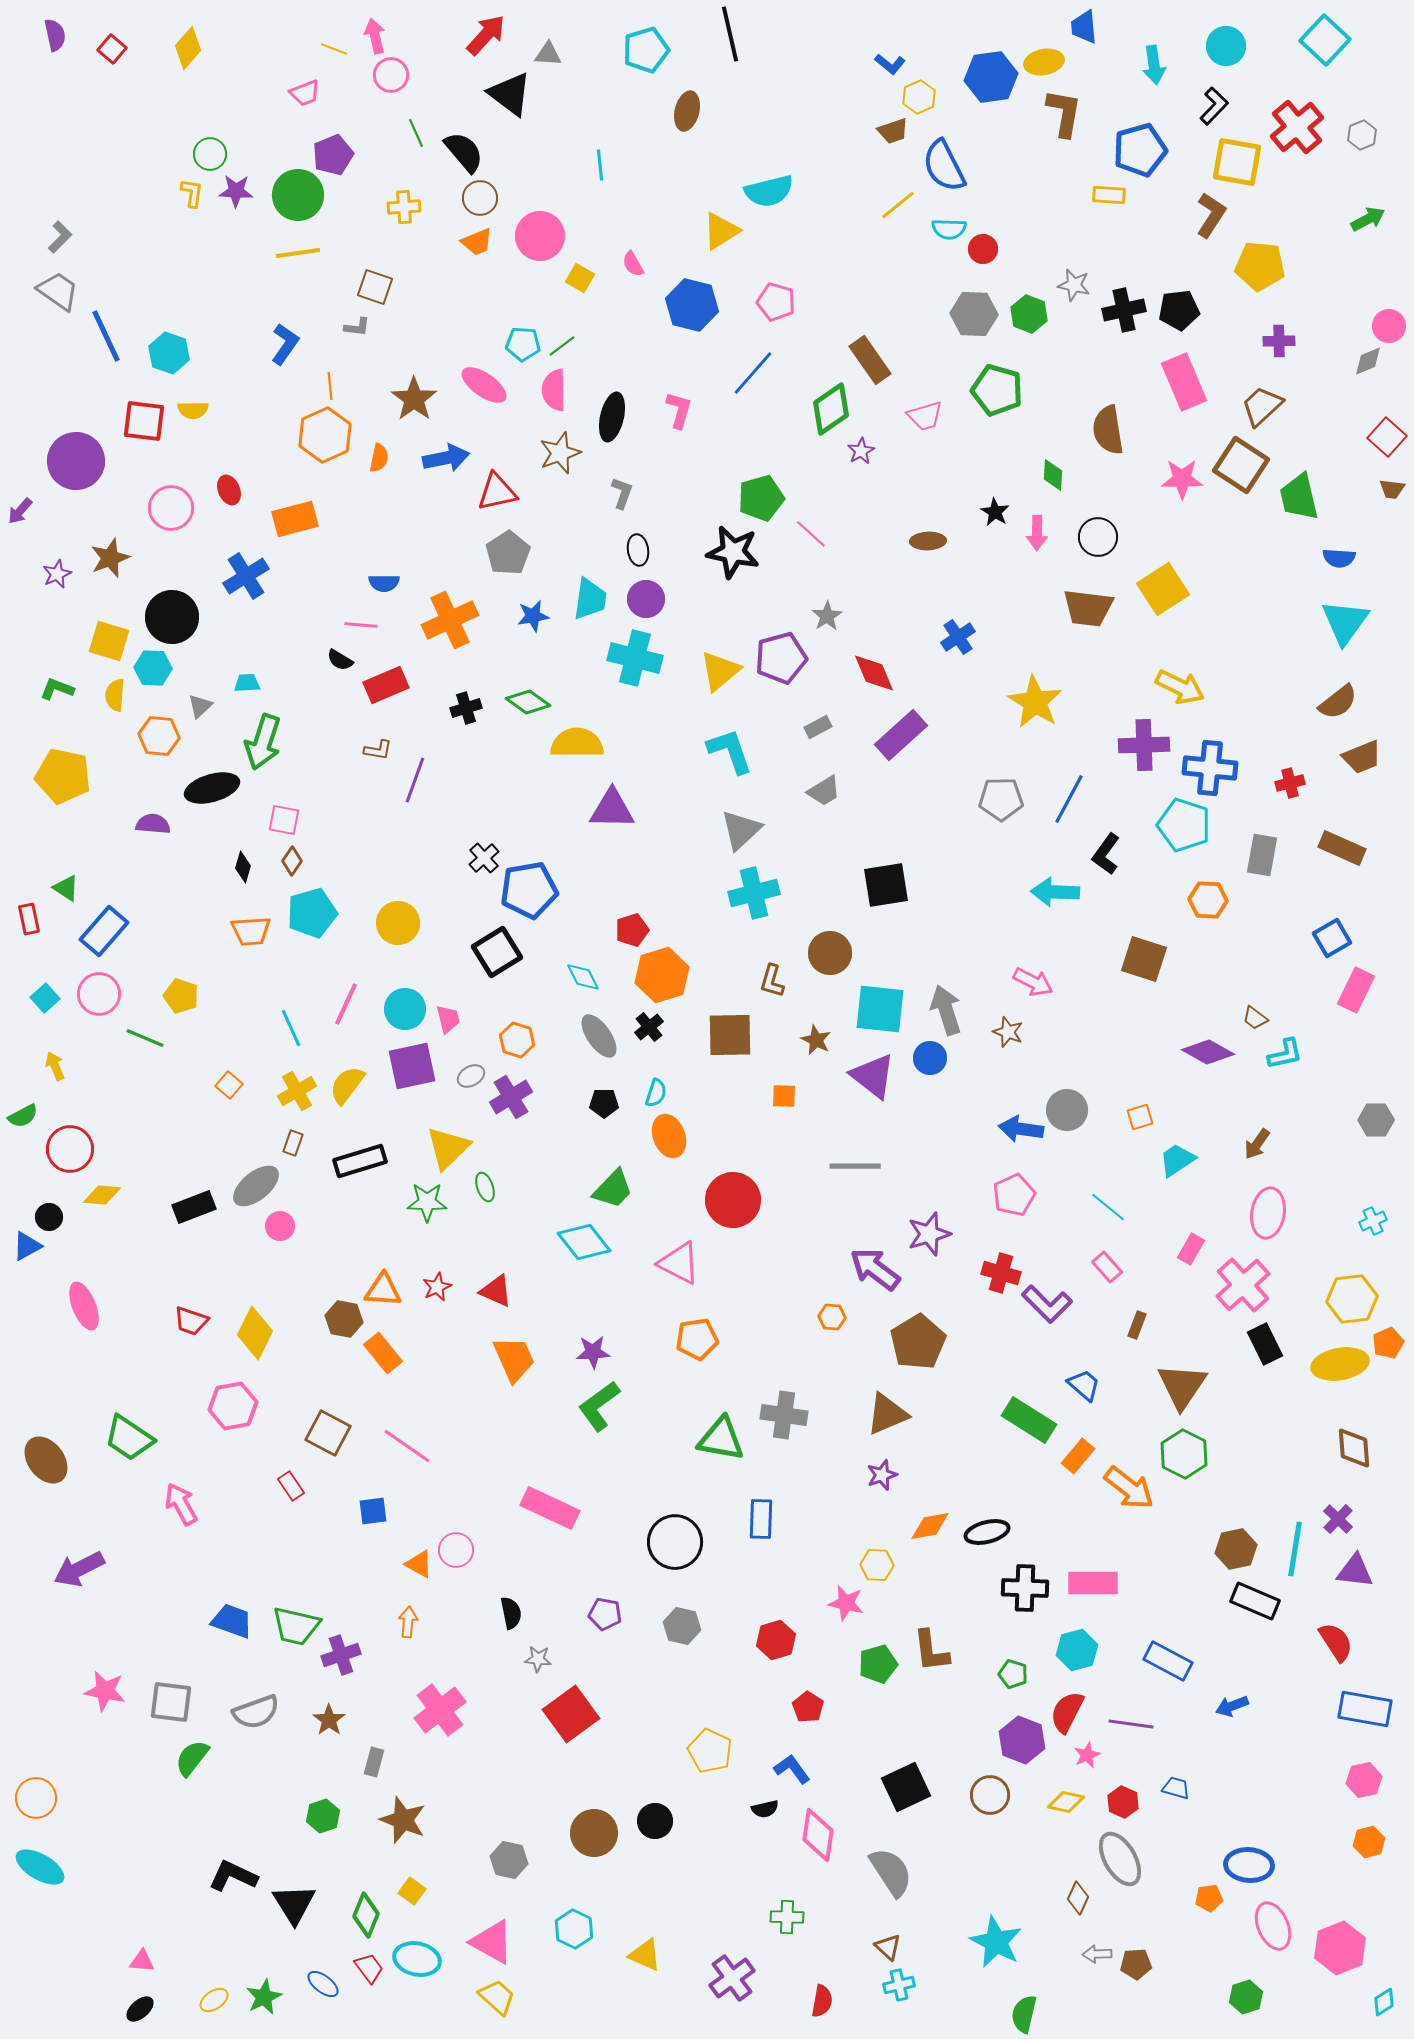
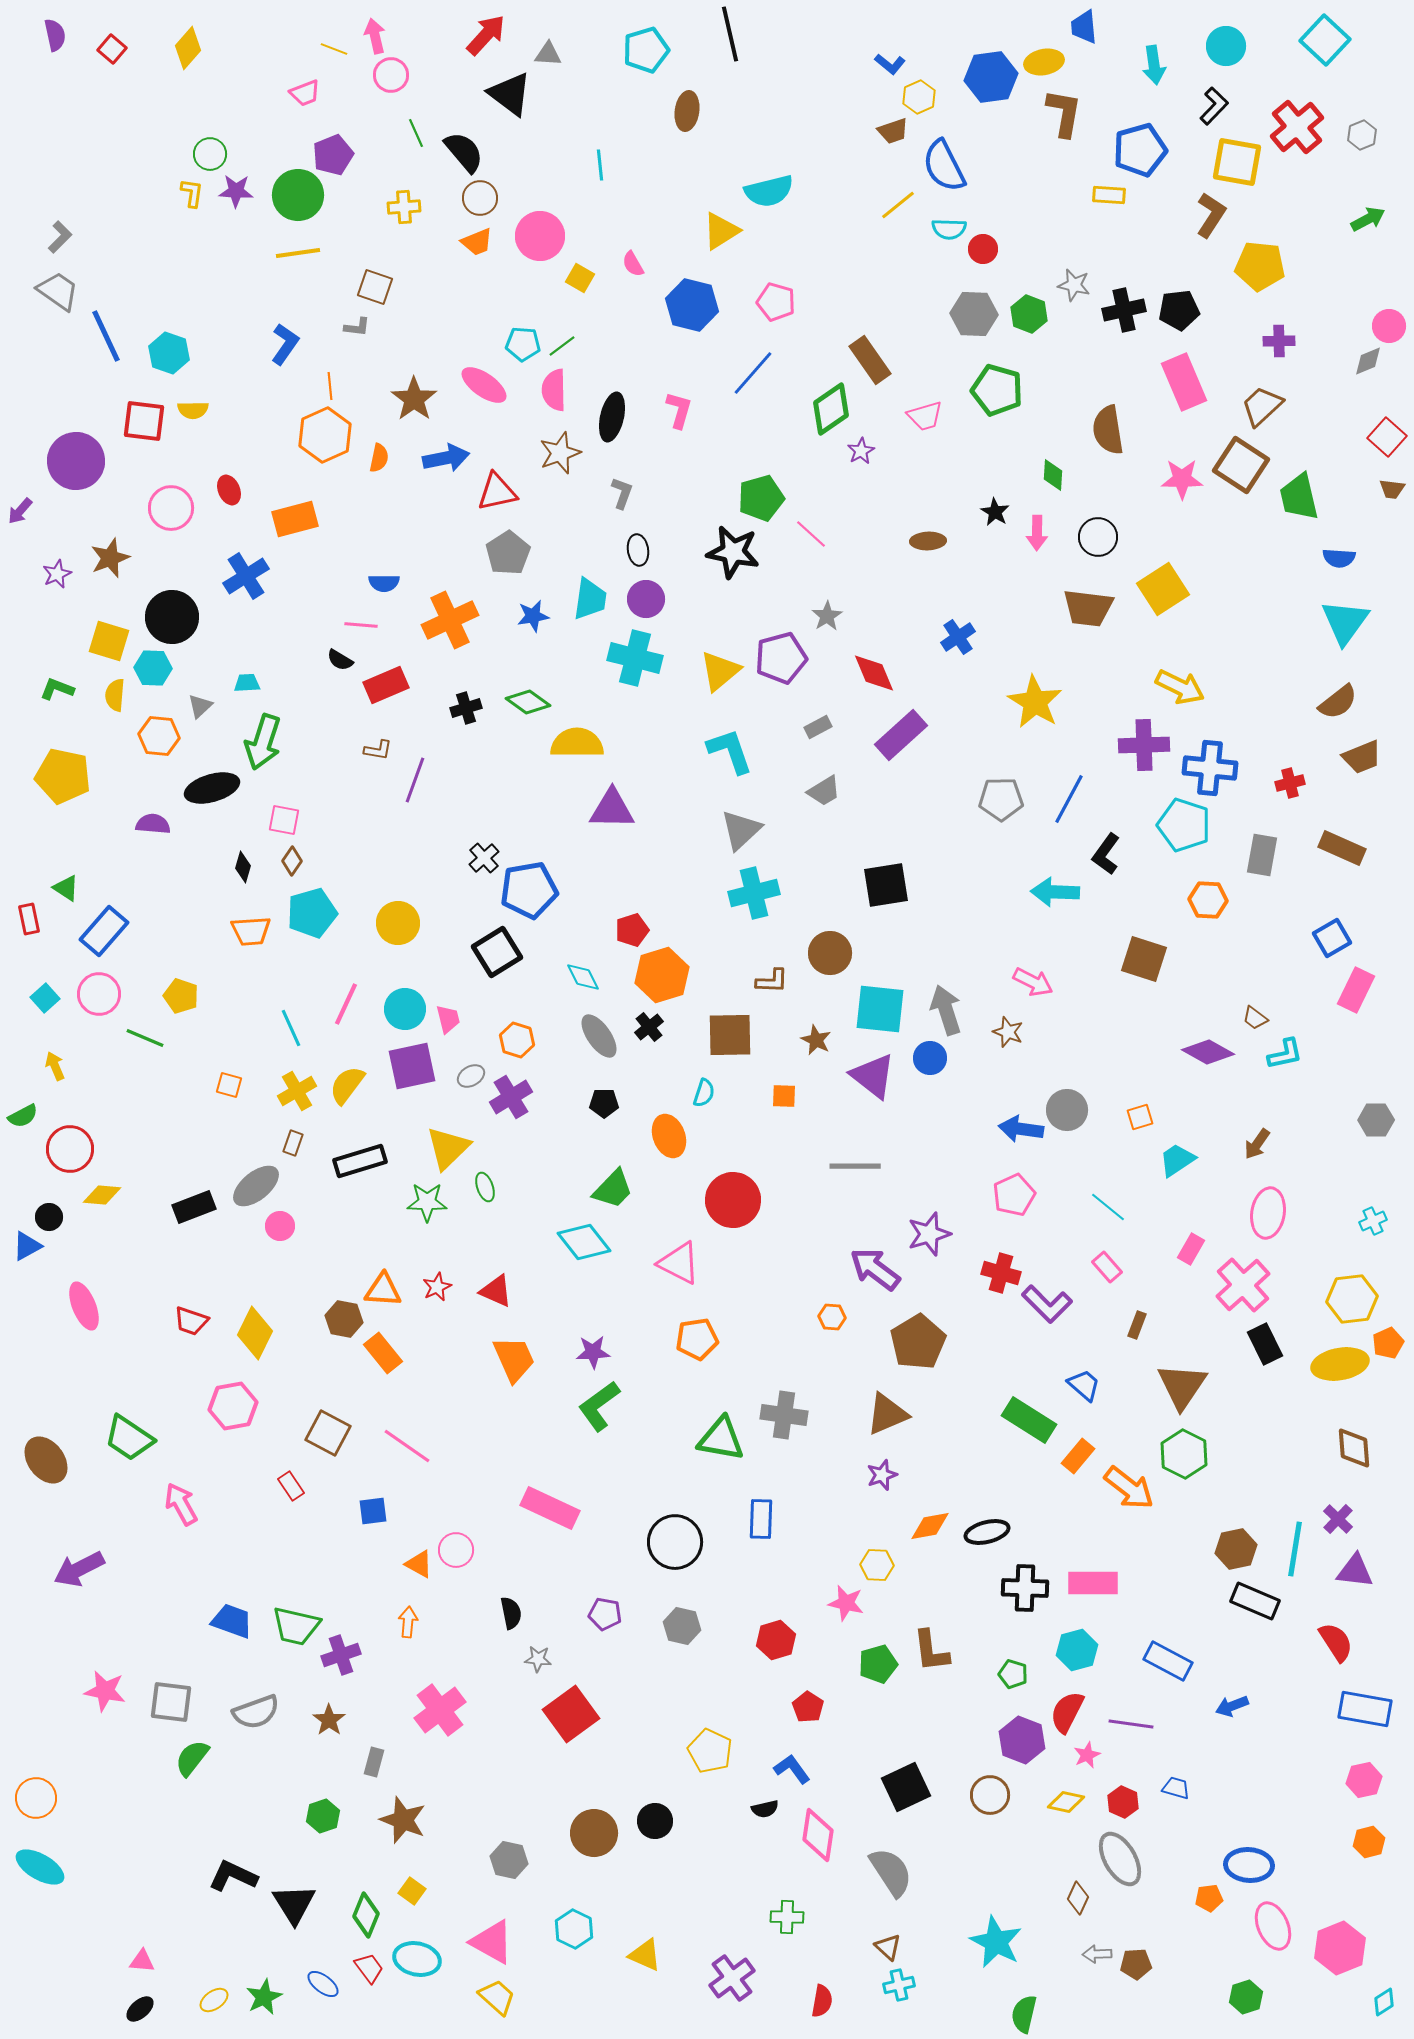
brown ellipse at (687, 111): rotated 6 degrees counterclockwise
brown L-shape at (772, 981): rotated 104 degrees counterclockwise
orange square at (229, 1085): rotated 24 degrees counterclockwise
cyan semicircle at (656, 1093): moved 48 px right
